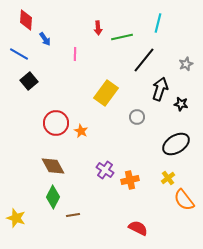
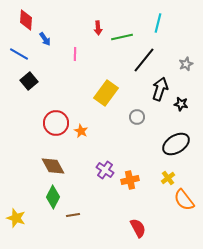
red semicircle: rotated 36 degrees clockwise
